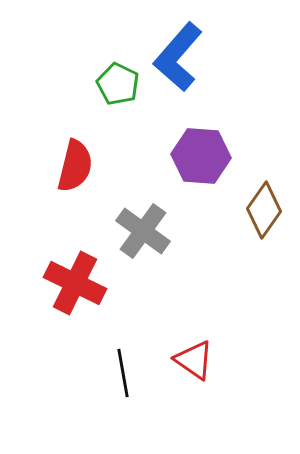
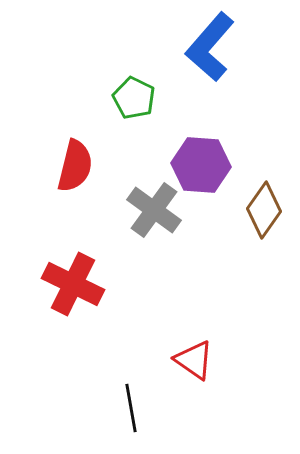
blue L-shape: moved 32 px right, 10 px up
green pentagon: moved 16 px right, 14 px down
purple hexagon: moved 9 px down
gray cross: moved 11 px right, 21 px up
red cross: moved 2 px left, 1 px down
black line: moved 8 px right, 35 px down
